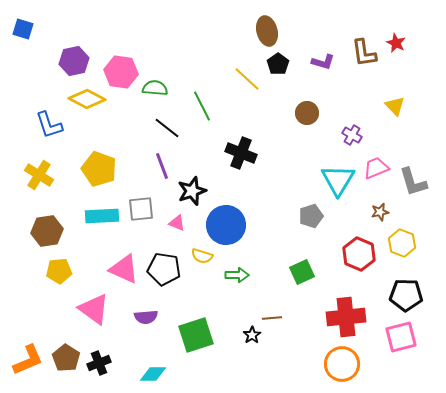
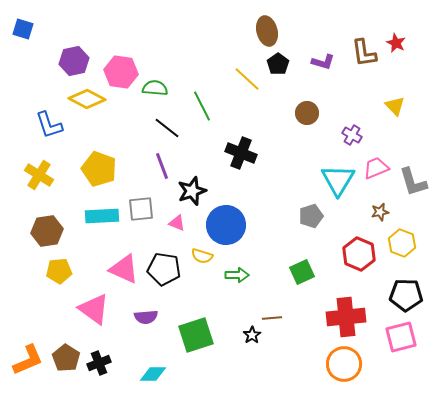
orange circle at (342, 364): moved 2 px right
